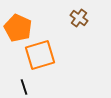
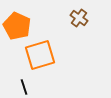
orange pentagon: moved 1 px left, 2 px up
